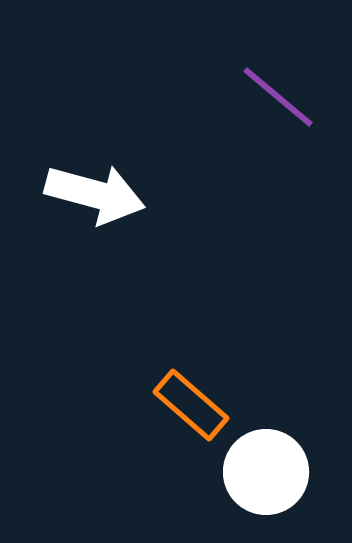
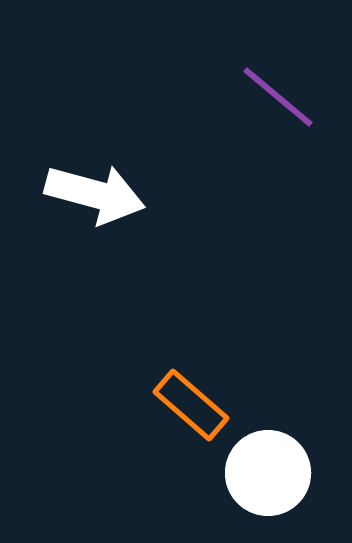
white circle: moved 2 px right, 1 px down
